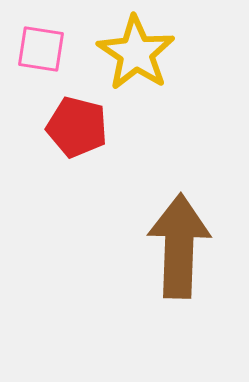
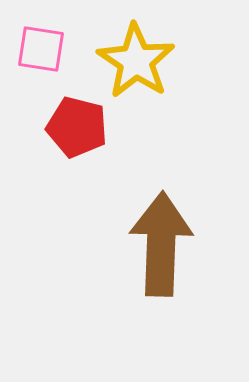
yellow star: moved 8 px down
brown arrow: moved 18 px left, 2 px up
